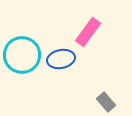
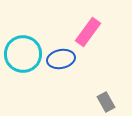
cyan circle: moved 1 px right, 1 px up
gray rectangle: rotated 12 degrees clockwise
